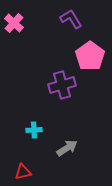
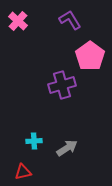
purple L-shape: moved 1 px left, 1 px down
pink cross: moved 4 px right, 2 px up
cyan cross: moved 11 px down
